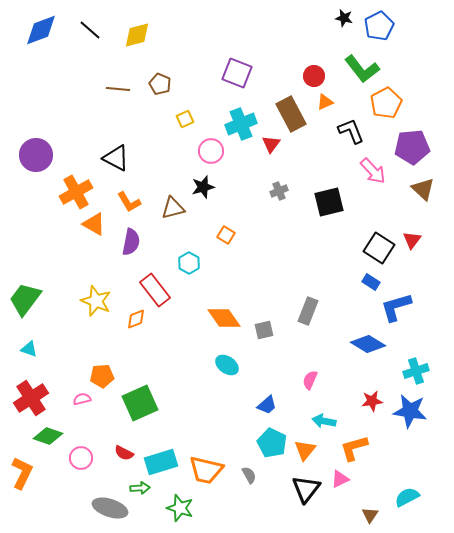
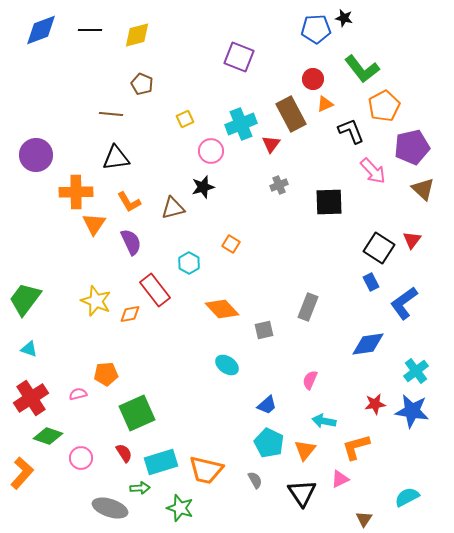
blue pentagon at (379, 26): moved 63 px left, 3 px down; rotated 24 degrees clockwise
black line at (90, 30): rotated 40 degrees counterclockwise
purple square at (237, 73): moved 2 px right, 16 px up
red circle at (314, 76): moved 1 px left, 3 px down
brown pentagon at (160, 84): moved 18 px left
brown line at (118, 89): moved 7 px left, 25 px down
orange triangle at (325, 102): moved 2 px down
orange pentagon at (386, 103): moved 2 px left, 3 px down
purple pentagon at (412, 147): rotated 8 degrees counterclockwise
black triangle at (116, 158): rotated 36 degrees counterclockwise
gray cross at (279, 191): moved 6 px up
orange cross at (76, 192): rotated 28 degrees clockwise
black square at (329, 202): rotated 12 degrees clockwise
orange triangle at (94, 224): rotated 35 degrees clockwise
orange square at (226, 235): moved 5 px right, 9 px down
purple semicircle at (131, 242): rotated 36 degrees counterclockwise
blue rectangle at (371, 282): rotated 30 degrees clockwise
blue L-shape at (396, 307): moved 8 px right, 4 px up; rotated 20 degrees counterclockwise
gray rectangle at (308, 311): moved 4 px up
orange diamond at (224, 318): moved 2 px left, 9 px up; rotated 8 degrees counterclockwise
orange diamond at (136, 319): moved 6 px left, 5 px up; rotated 10 degrees clockwise
blue diamond at (368, 344): rotated 40 degrees counterclockwise
cyan cross at (416, 371): rotated 20 degrees counterclockwise
orange pentagon at (102, 376): moved 4 px right, 2 px up
pink semicircle at (82, 399): moved 4 px left, 5 px up
red star at (372, 401): moved 3 px right, 3 px down
green square at (140, 403): moved 3 px left, 10 px down
blue star at (410, 411): moved 2 px right
cyan pentagon at (272, 443): moved 3 px left
orange L-shape at (354, 448): moved 2 px right, 1 px up
red semicircle at (124, 453): rotated 150 degrees counterclockwise
orange L-shape at (22, 473): rotated 16 degrees clockwise
gray semicircle at (249, 475): moved 6 px right, 5 px down
black triangle at (306, 489): moved 4 px left, 4 px down; rotated 12 degrees counterclockwise
brown triangle at (370, 515): moved 6 px left, 4 px down
